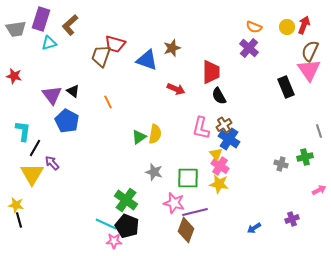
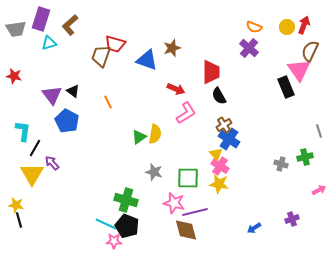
pink triangle at (309, 70): moved 10 px left
pink L-shape at (201, 128): moved 15 px left, 15 px up; rotated 135 degrees counterclockwise
green cross at (126, 200): rotated 20 degrees counterclockwise
brown diamond at (186, 230): rotated 35 degrees counterclockwise
